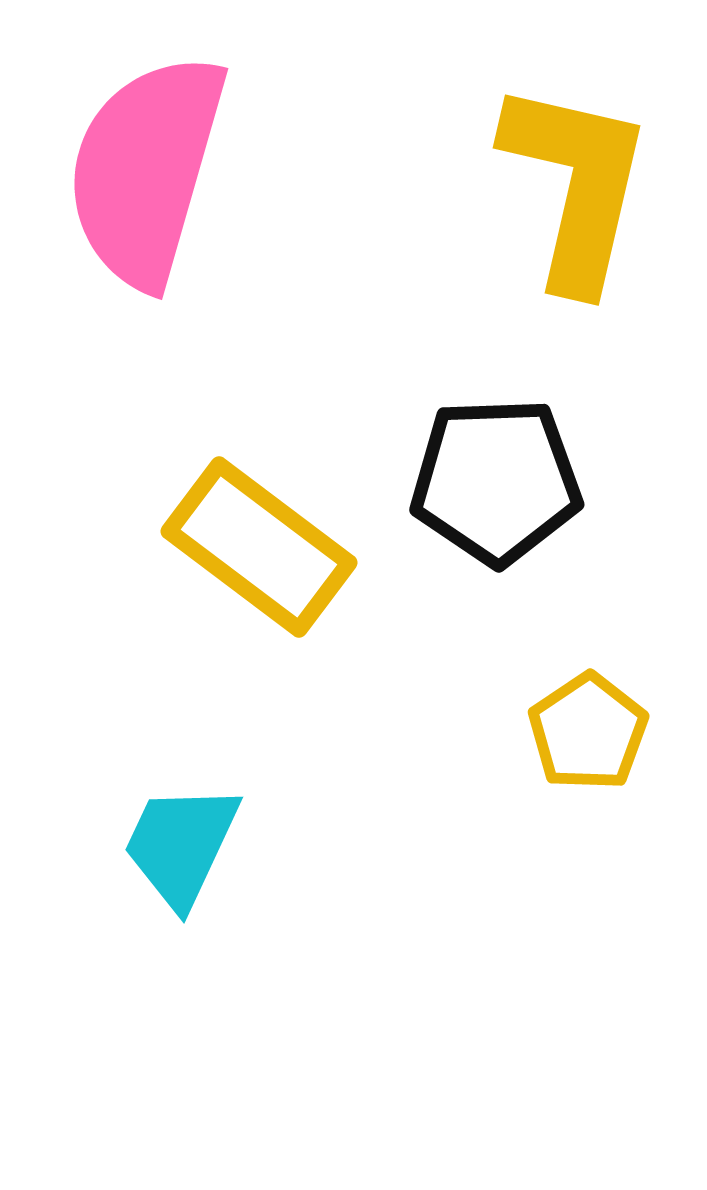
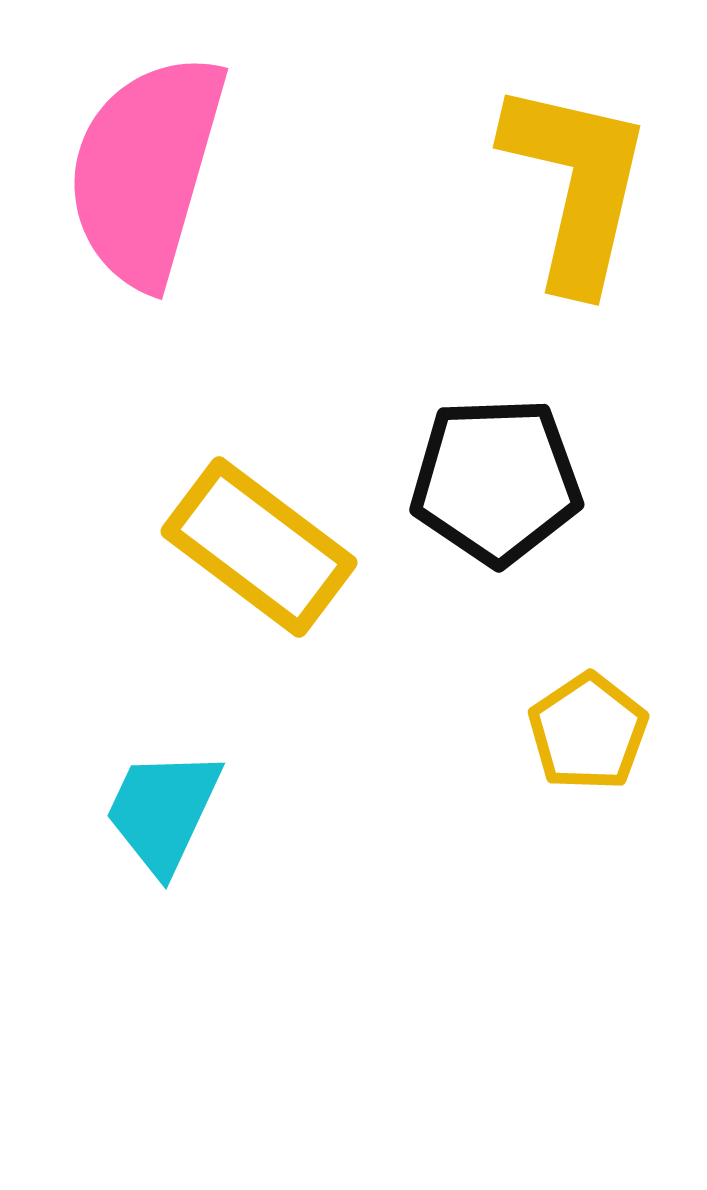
cyan trapezoid: moved 18 px left, 34 px up
